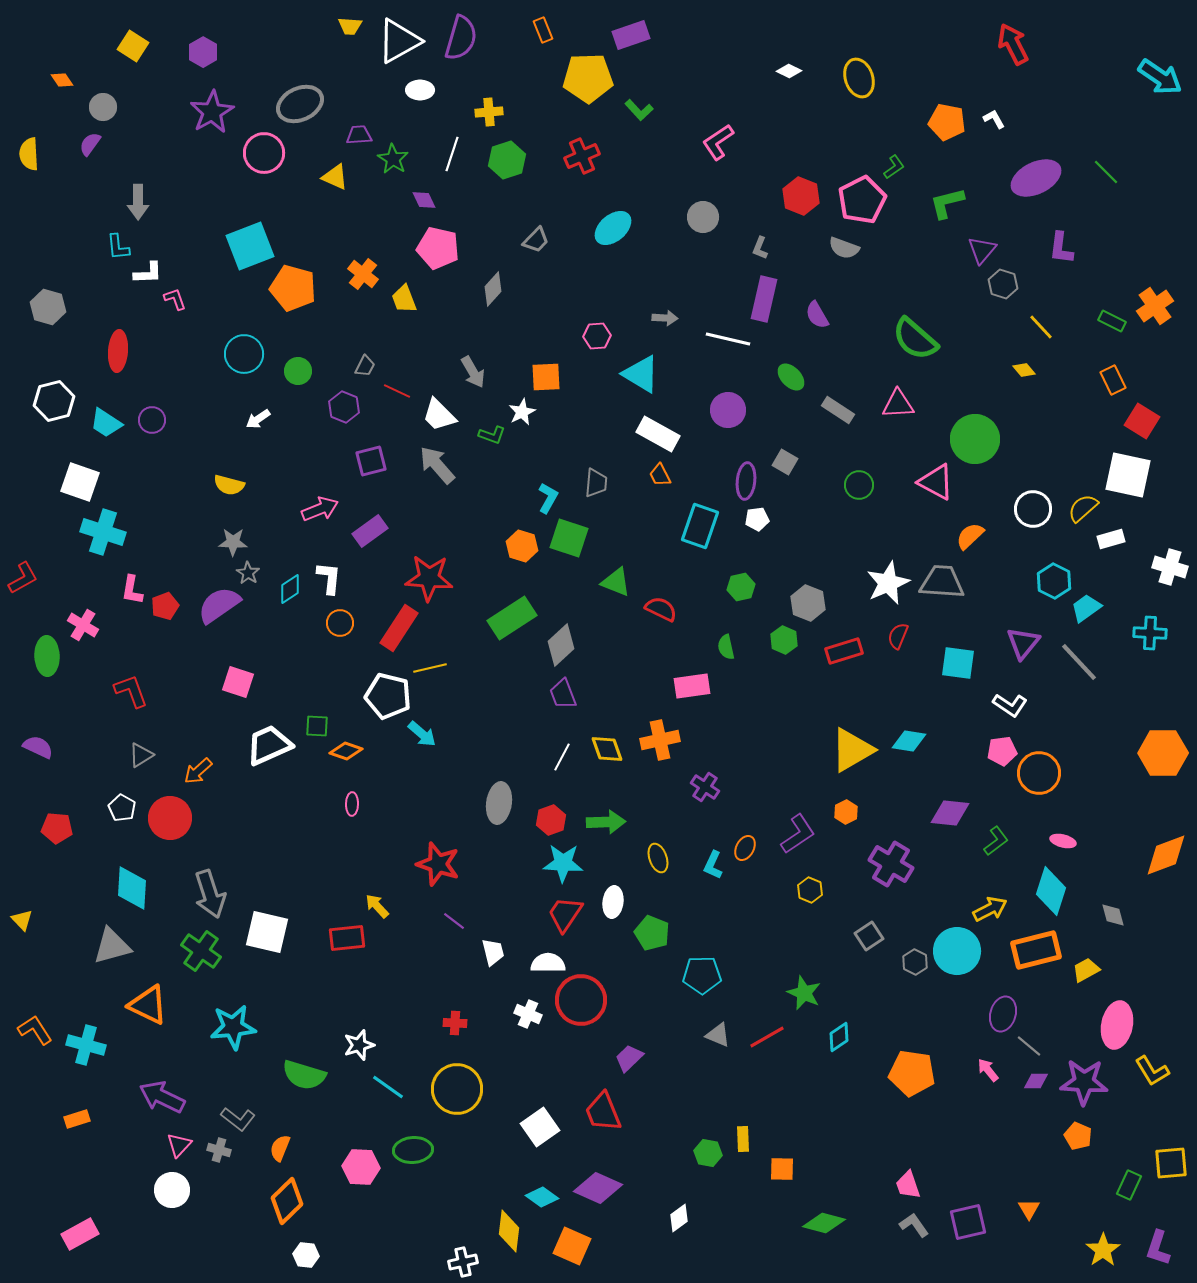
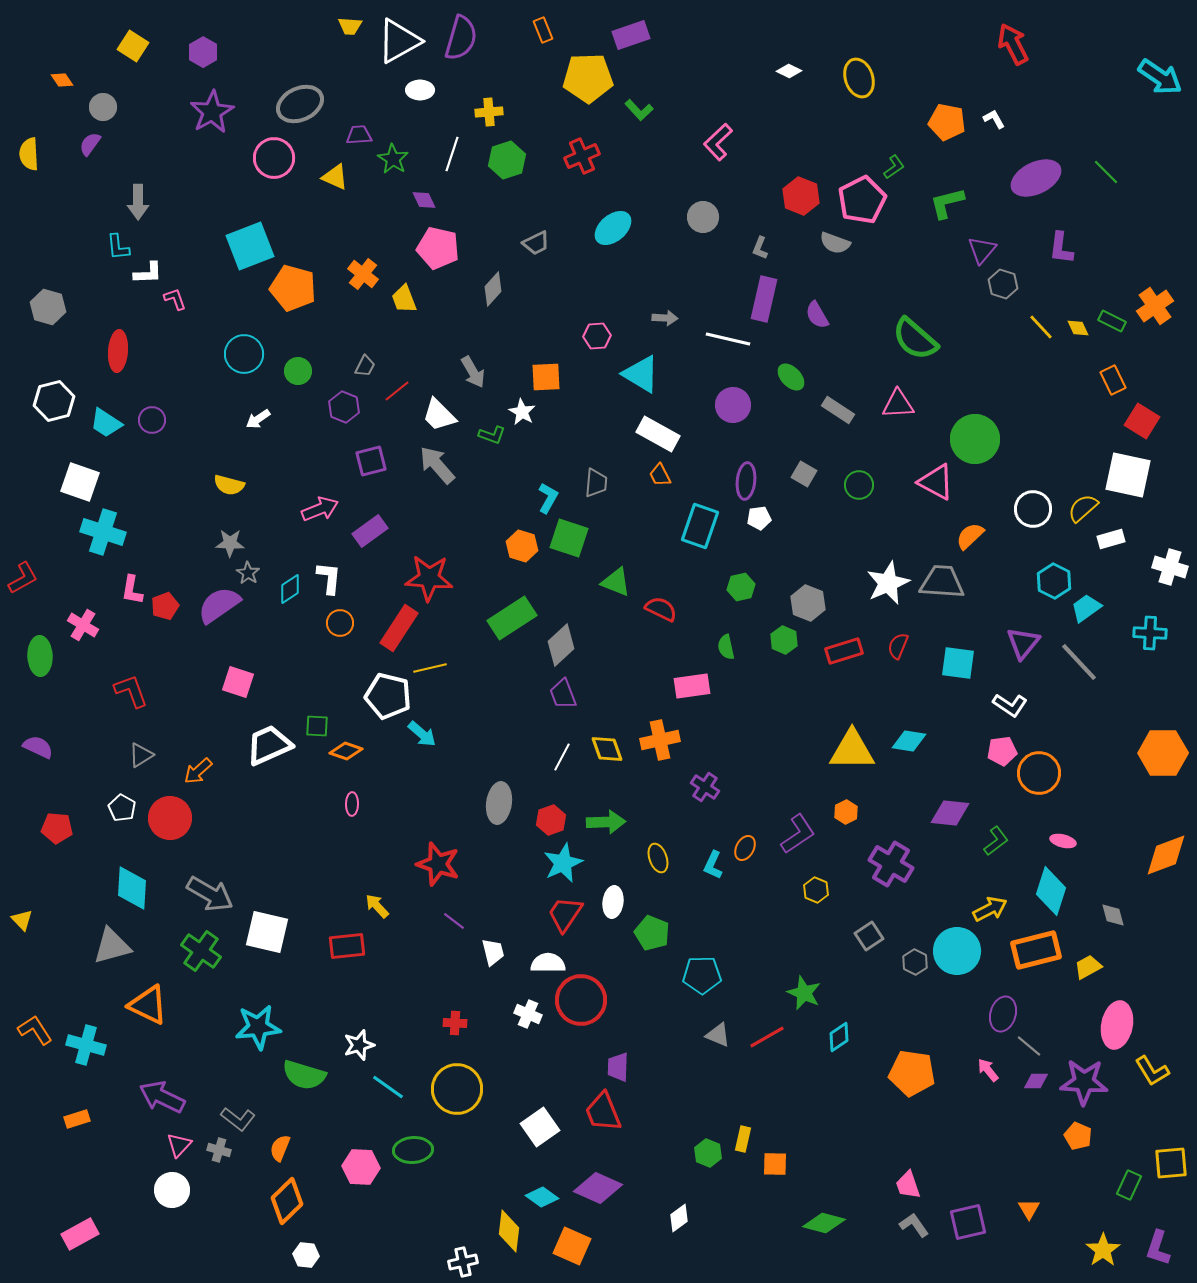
pink L-shape at (718, 142): rotated 9 degrees counterclockwise
pink circle at (264, 153): moved 10 px right, 5 px down
gray trapezoid at (536, 240): moved 3 px down; rotated 20 degrees clockwise
gray semicircle at (844, 248): moved 9 px left, 5 px up
yellow diamond at (1024, 370): moved 54 px right, 42 px up; rotated 15 degrees clockwise
red line at (397, 391): rotated 64 degrees counterclockwise
purple circle at (728, 410): moved 5 px right, 5 px up
white star at (522, 412): rotated 16 degrees counterclockwise
gray square at (785, 462): moved 19 px right, 12 px down
white pentagon at (757, 519): moved 2 px right, 1 px up
gray star at (233, 542): moved 3 px left, 1 px down
red semicircle at (898, 636): moved 10 px down
green ellipse at (47, 656): moved 7 px left
yellow triangle at (852, 750): rotated 30 degrees clockwise
cyan star at (563, 863): rotated 27 degrees counterclockwise
yellow hexagon at (810, 890): moved 6 px right
gray arrow at (210, 894): rotated 42 degrees counterclockwise
red rectangle at (347, 938): moved 8 px down
yellow trapezoid at (1086, 970): moved 2 px right, 3 px up
cyan star at (233, 1027): moved 25 px right
purple trapezoid at (629, 1058): moved 11 px left, 9 px down; rotated 44 degrees counterclockwise
yellow rectangle at (743, 1139): rotated 15 degrees clockwise
green hexagon at (708, 1153): rotated 12 degrees clockwise
orange square at (782, 1169): moved 7 px left, 5 px up
